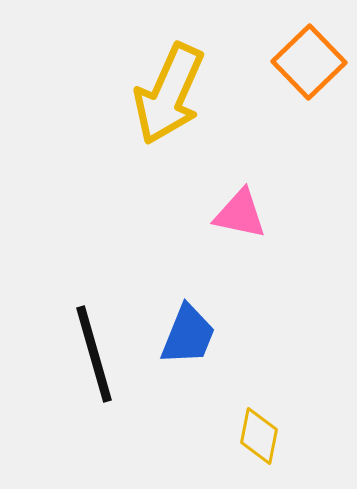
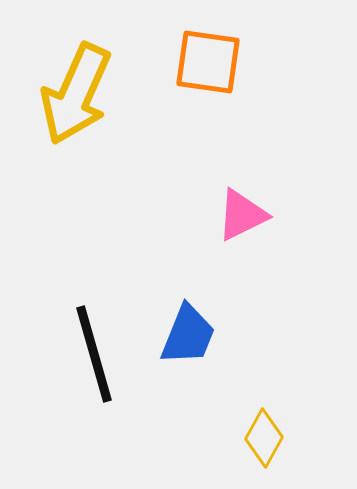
orange square: moved 101 px left; rotated 38 degrees counterclockwise
yellow arrow: moved 93 px left
pink triangle: moved 2 px right, 1 px down; rotated 38 degrees counterclockwise
yellow diamond: moved 5 px right, 2 px down; rotated 18 degrees clockwise
